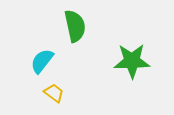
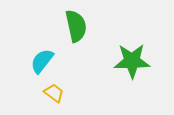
green semicircle: moved 1 px right
